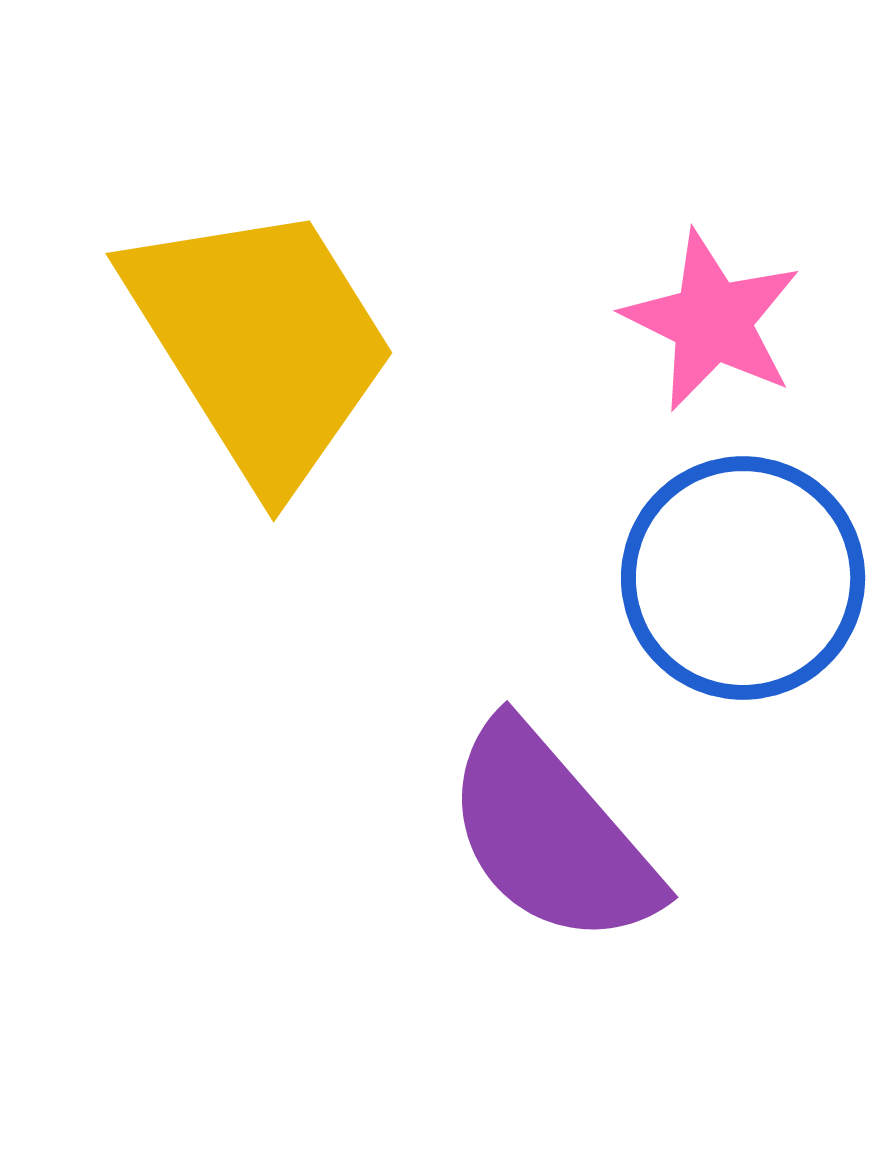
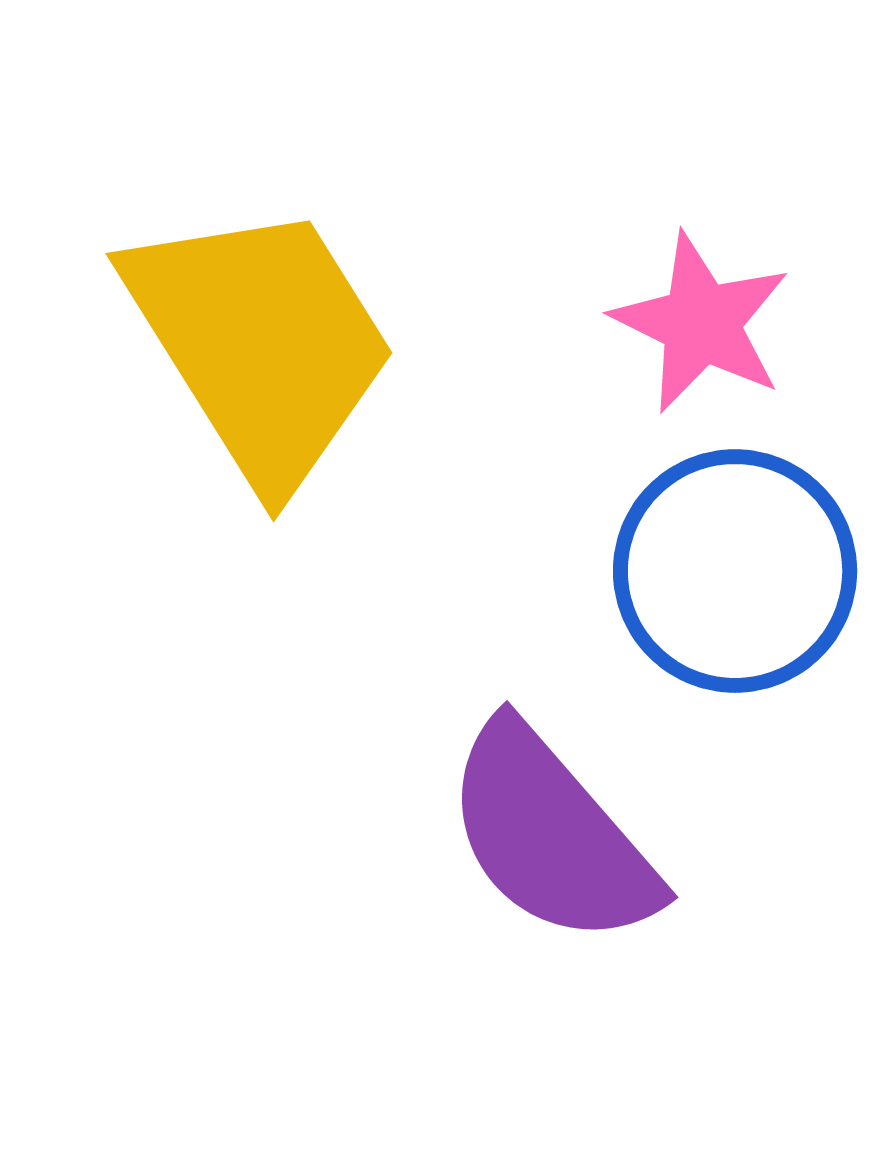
pink star: moved 11 px left, 2 px down
blue circle: moved 8 px left, 7 px up
